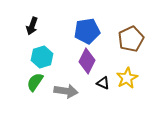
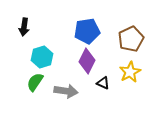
black arrow: moved 8 px left, 1 px down; rotated 12 degrees counterclockwise
yellow star: moved 3 px right, 6 px up
